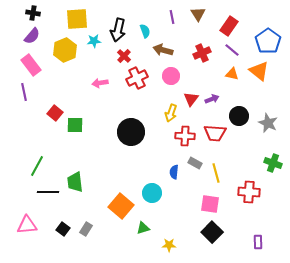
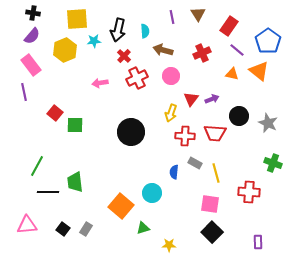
cyan semicircle at (145, 31): rotated 16 degrees clockwise
purple line at (232, 50): moved 5 px right
